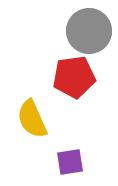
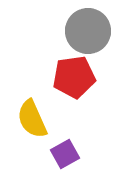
gray circle: moved 1 px left
purple square: moved 5 px left, 8 px up; rotated 20 degrees counterclockwise
